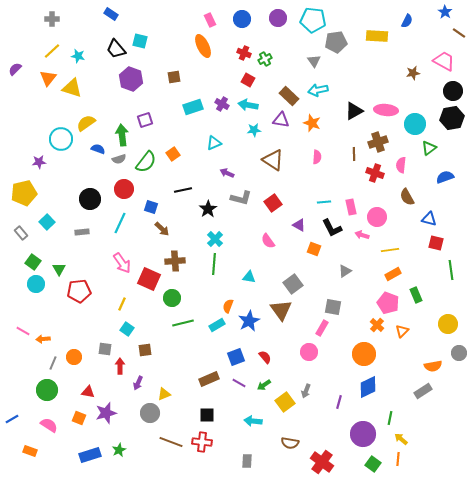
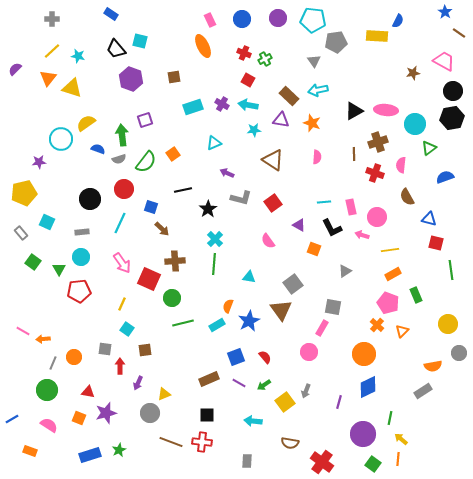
blue semicircle at (407, 21): moved 9 px left
cyan square at (47, 222): rotated 21 degrees counterclockwise
cyan circle at (36, 284): moved 45 px right, 27 px up
